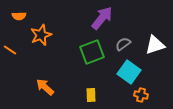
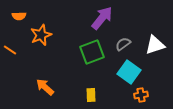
orange cross: rotated 24 degrees counterclockwise
